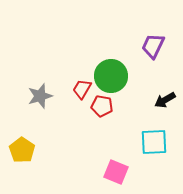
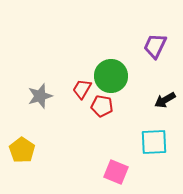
purple trapezoid: moved 2 px right
